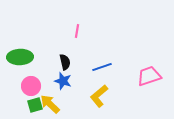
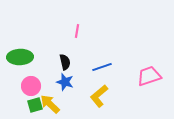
blue star: moved 2 px right, 1 px down
